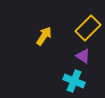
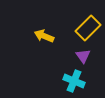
yellow arrow: rotated 102 degrees counterclockwise
purple triangle: rotated 21 degrees clockwise
